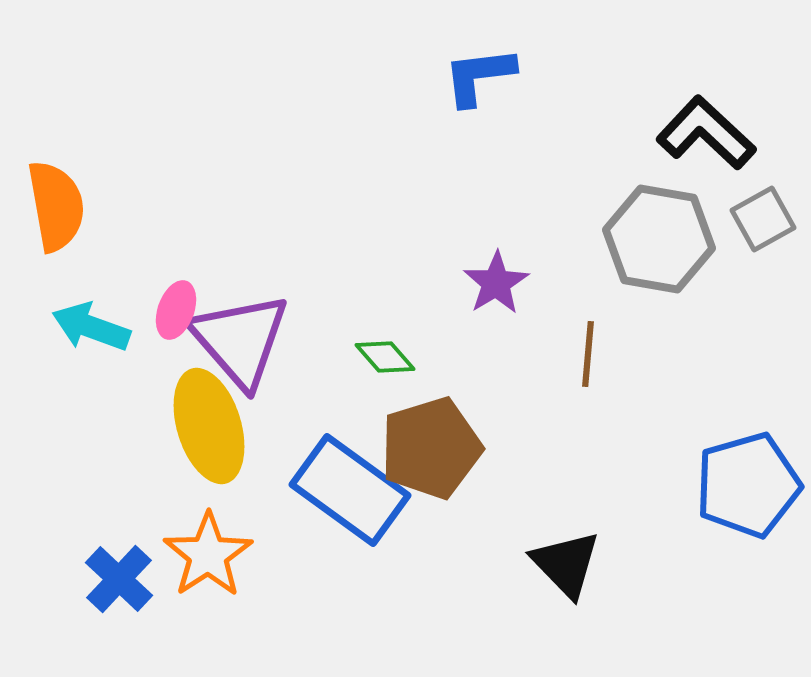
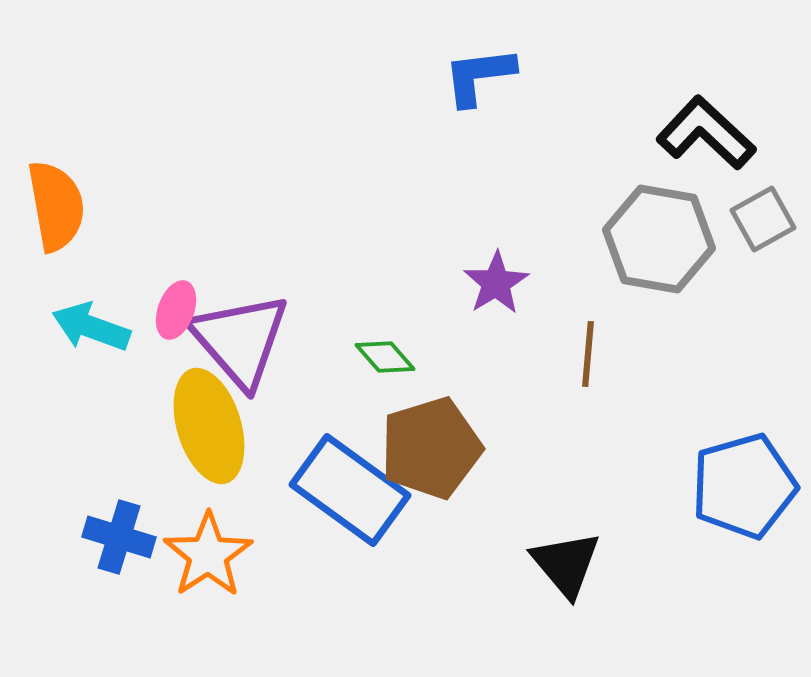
blue pentagon: moved 4 px left, 1 px down
black triangle: rotated 4 degrees clockwise
blue cross: moved 42 px up; rotated 26 degrees counterclockwise
